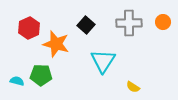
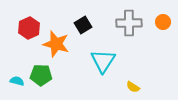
black square: moved 3 px left; rotated 18 degrees clockwise
